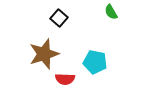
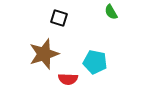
black square: rotated 24 degrees counterclockwise
red semicircle: moved 3 px right
